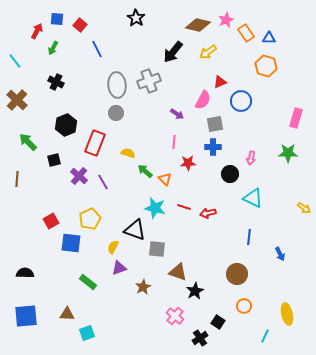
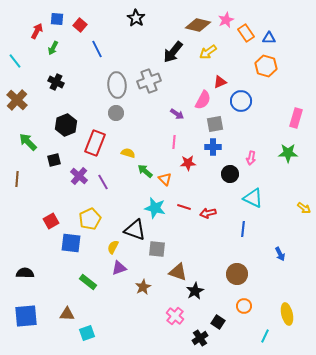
blue line at (249, 237): moved 6 px left, 8 px up
